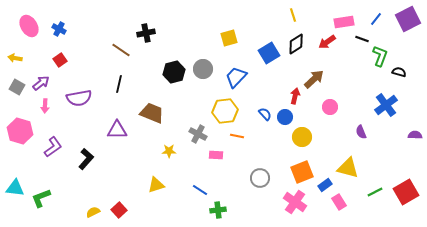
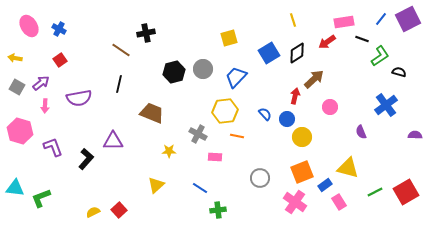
yellow line at (293, 15): moved 5 px down
blue line at (376, 19): moved 5 px right
black diamond at (296, 44): moved 1 px right, 9 px down
green L-shape at (380, 56): rotated 35 degrees clockwise
blue circle at (285, 117): moved 2 px right, 2 px down
purple triangle at (117, 130): moved 4 px left, 11 px down
purple L-shape at (53, 147): rotated 75 degrees counterclockwise
pink rectangle at (216, 155): moved 1 px left, 2 px down
yellow triangle at (156, 185): rotated 24 degrees counterclockwise
blue line at (200, 190): moved 2 px up
